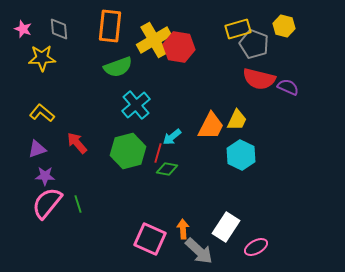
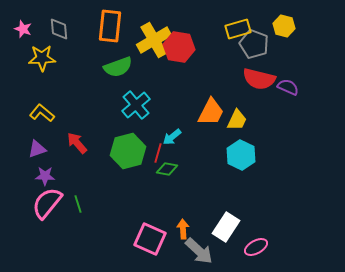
orange trapezoid: moved 14 px up
